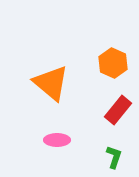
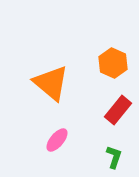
pink ellipse: rotated 50 degrees counterclockwise
